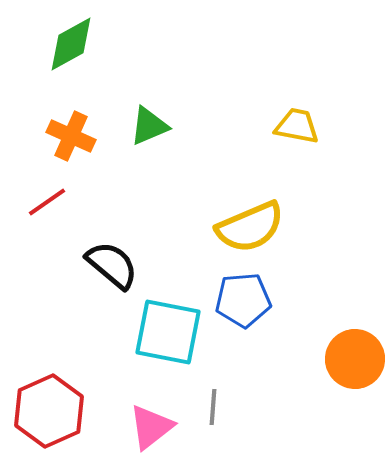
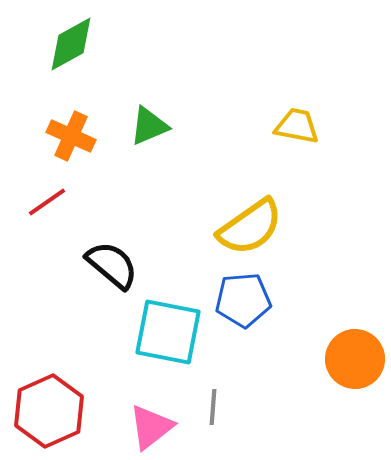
yellow semicircle: rotated 12 degrees counterclockwise
